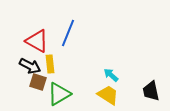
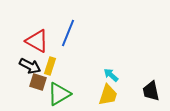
yellow rectangle: moved 2 px down; rotated 24 degrees clockwise
yellow trapezoid: rotated 75 degrees clockwise
